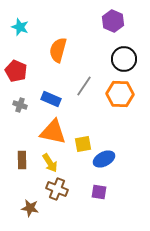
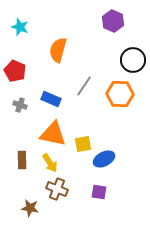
black circle: moved 9 px right, 1 px down
red pentagon: moved 1 px left
orange triangle: moved 2 px down
